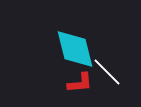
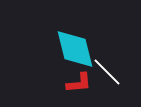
red L-shape: moved 1 px left
